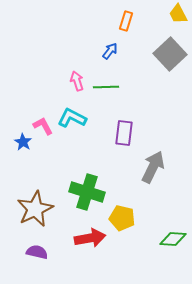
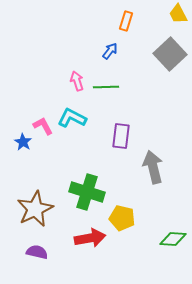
purple rectangle: moved 3 px left, 3 px down
gray arrow: rotated 40 degrees counterclockwise
